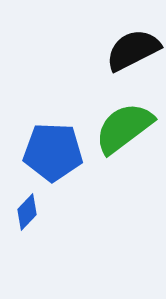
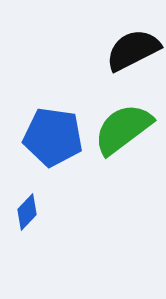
green semicircle: moved 1 px left, 1 px down
blue pentagon: moved 15 px up; rotated 6 degrees clockwise
